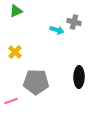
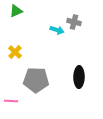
gray pentagon: moved 2 px up
pink line: rotated 24 degrees clockwise
